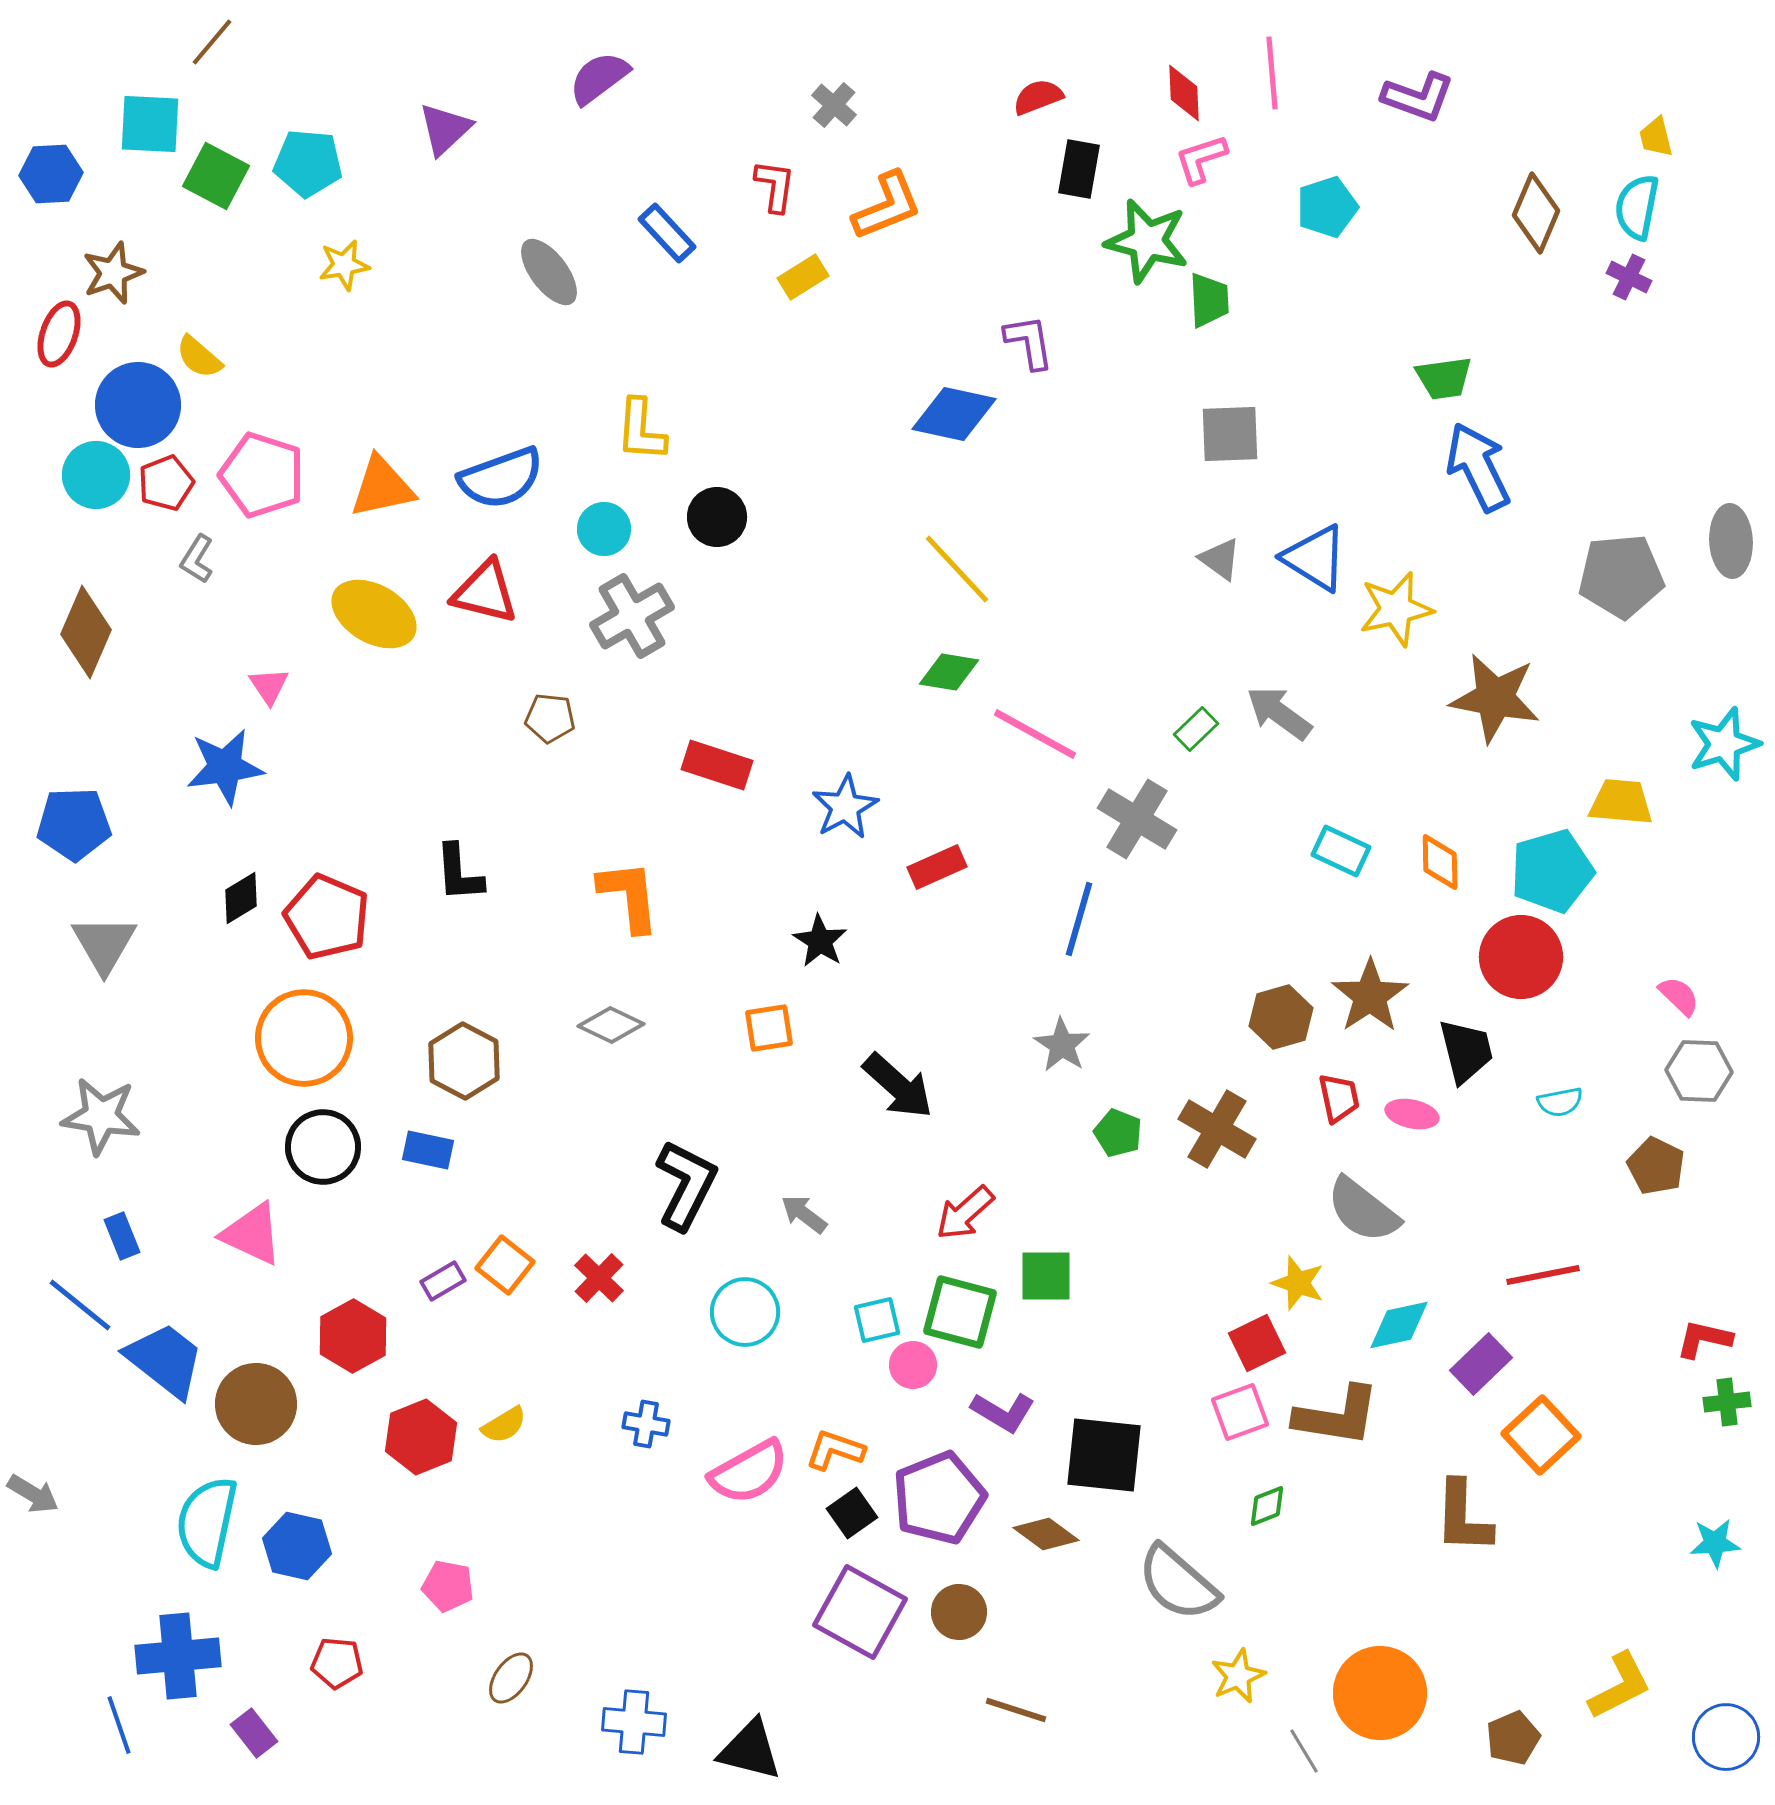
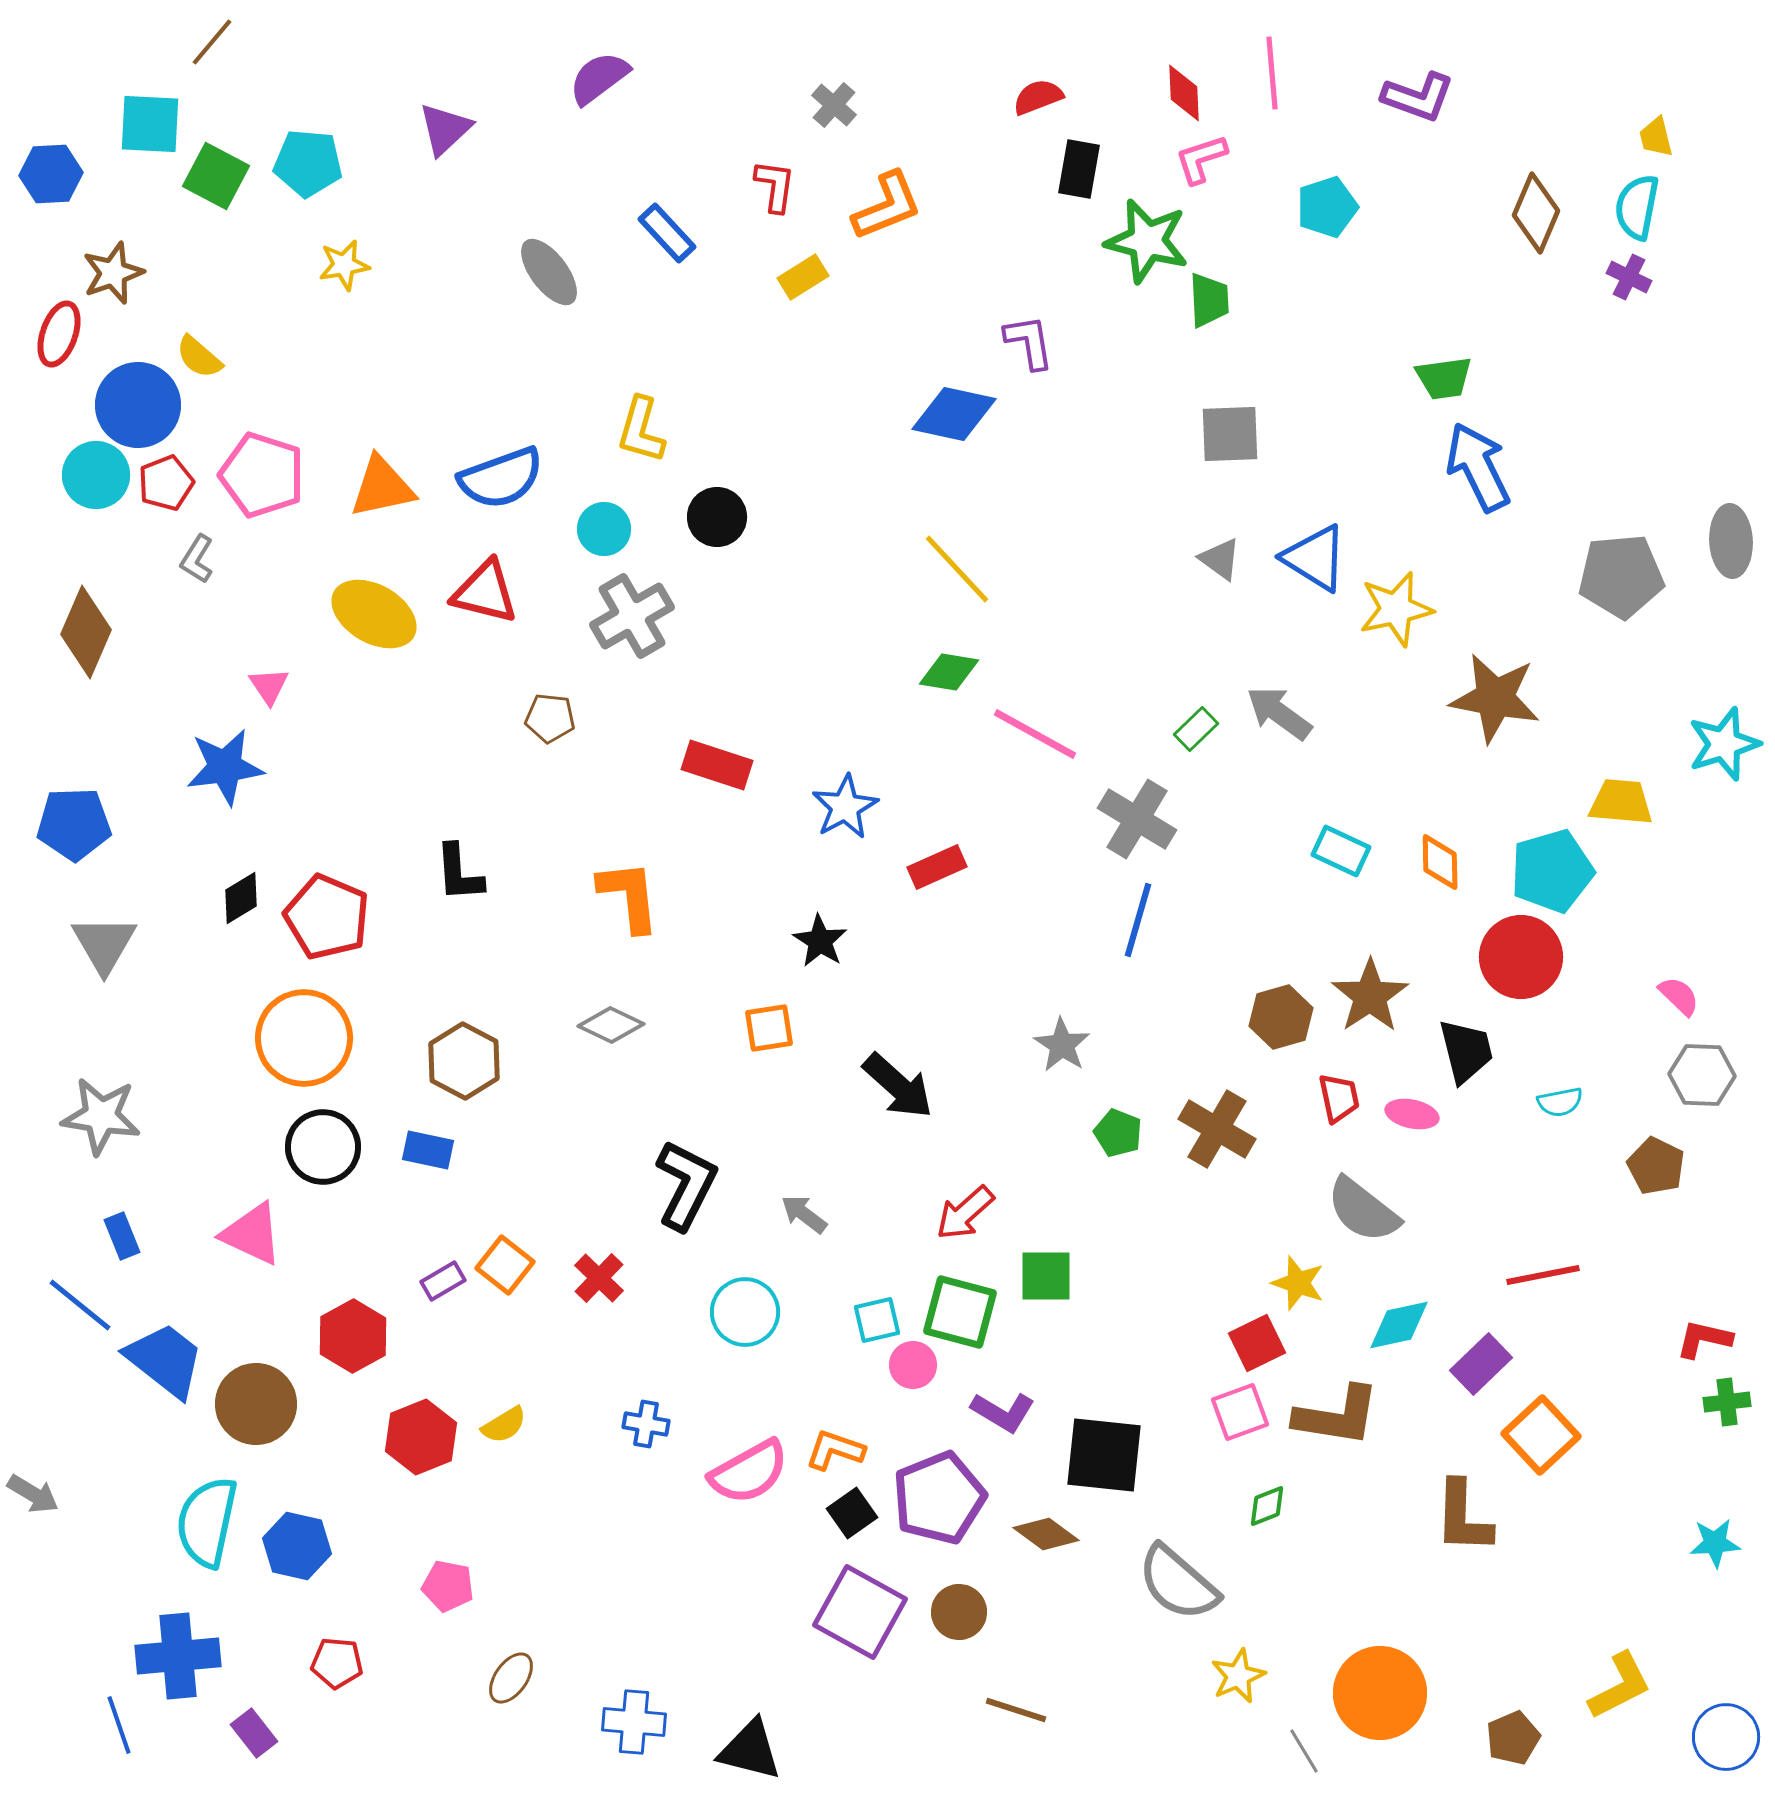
yellow L-shape at (641, 430): rotated 12 degrees clockwise
blue line at (1079, 919): moved 59 px right, 1 px down
gray hexagon at (1699, 1071): moved 3 px right, 4 px down
